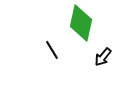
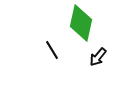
black arrow: moved 5 px left
